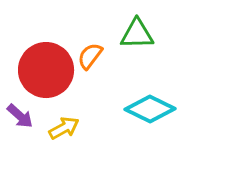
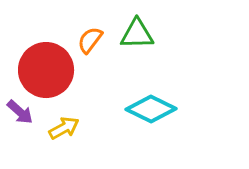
orange semicircle: moved 16 px up
cyan diamond: moved 1 px right
purple arrow: moved 4 px up
